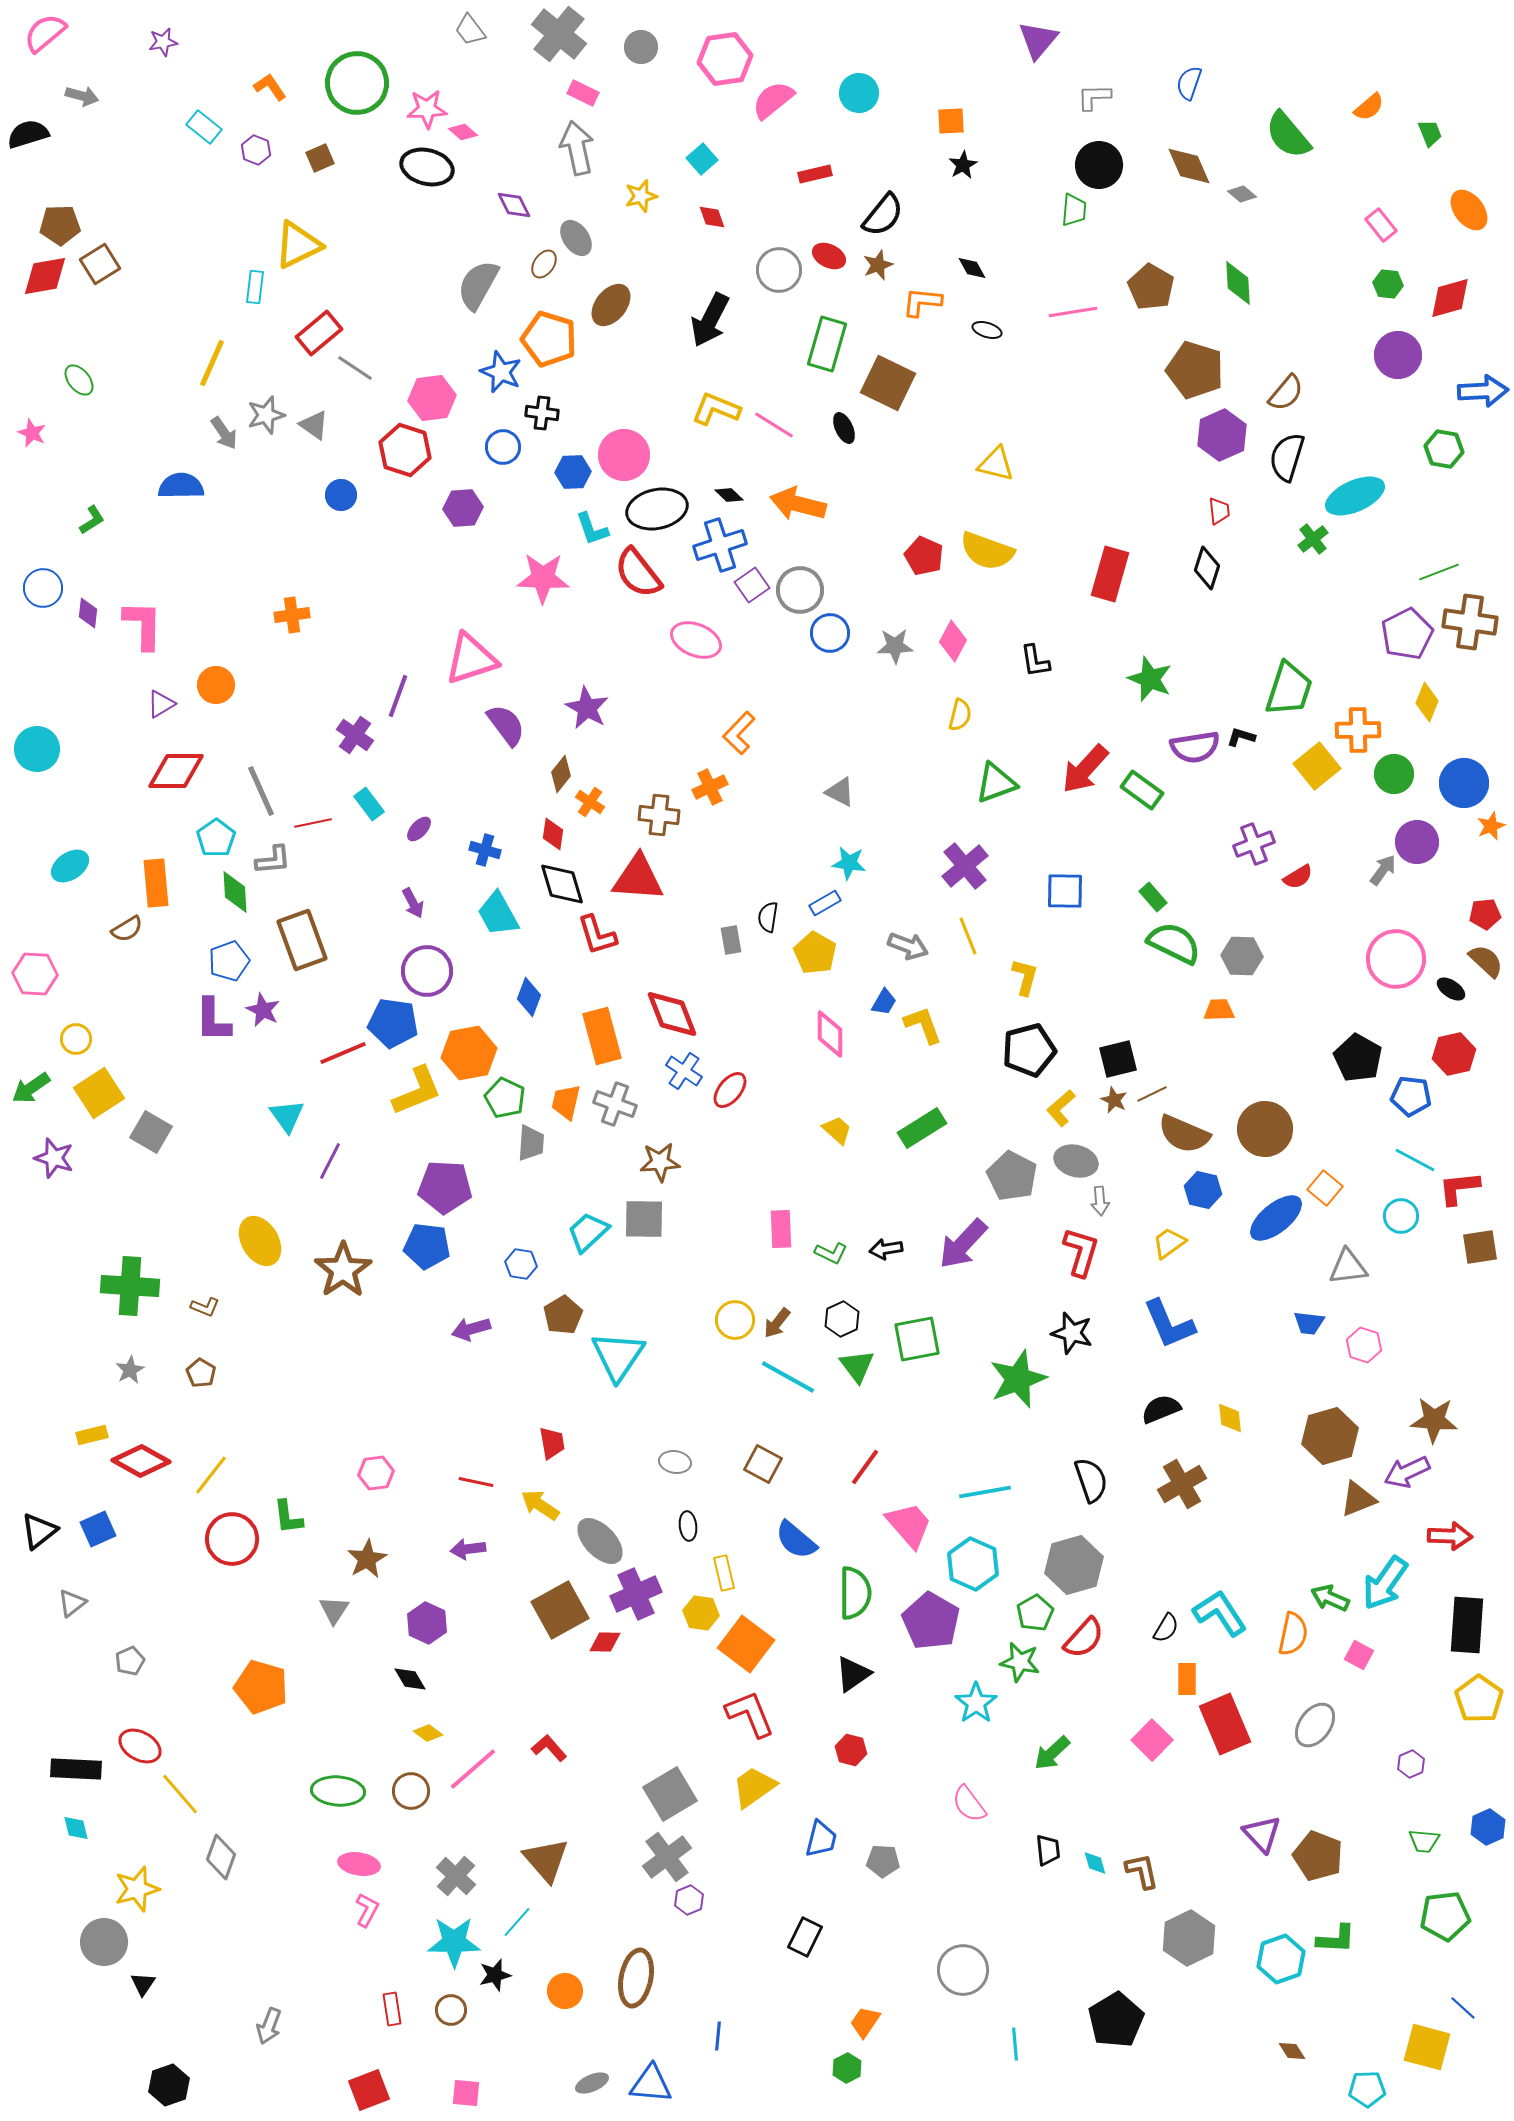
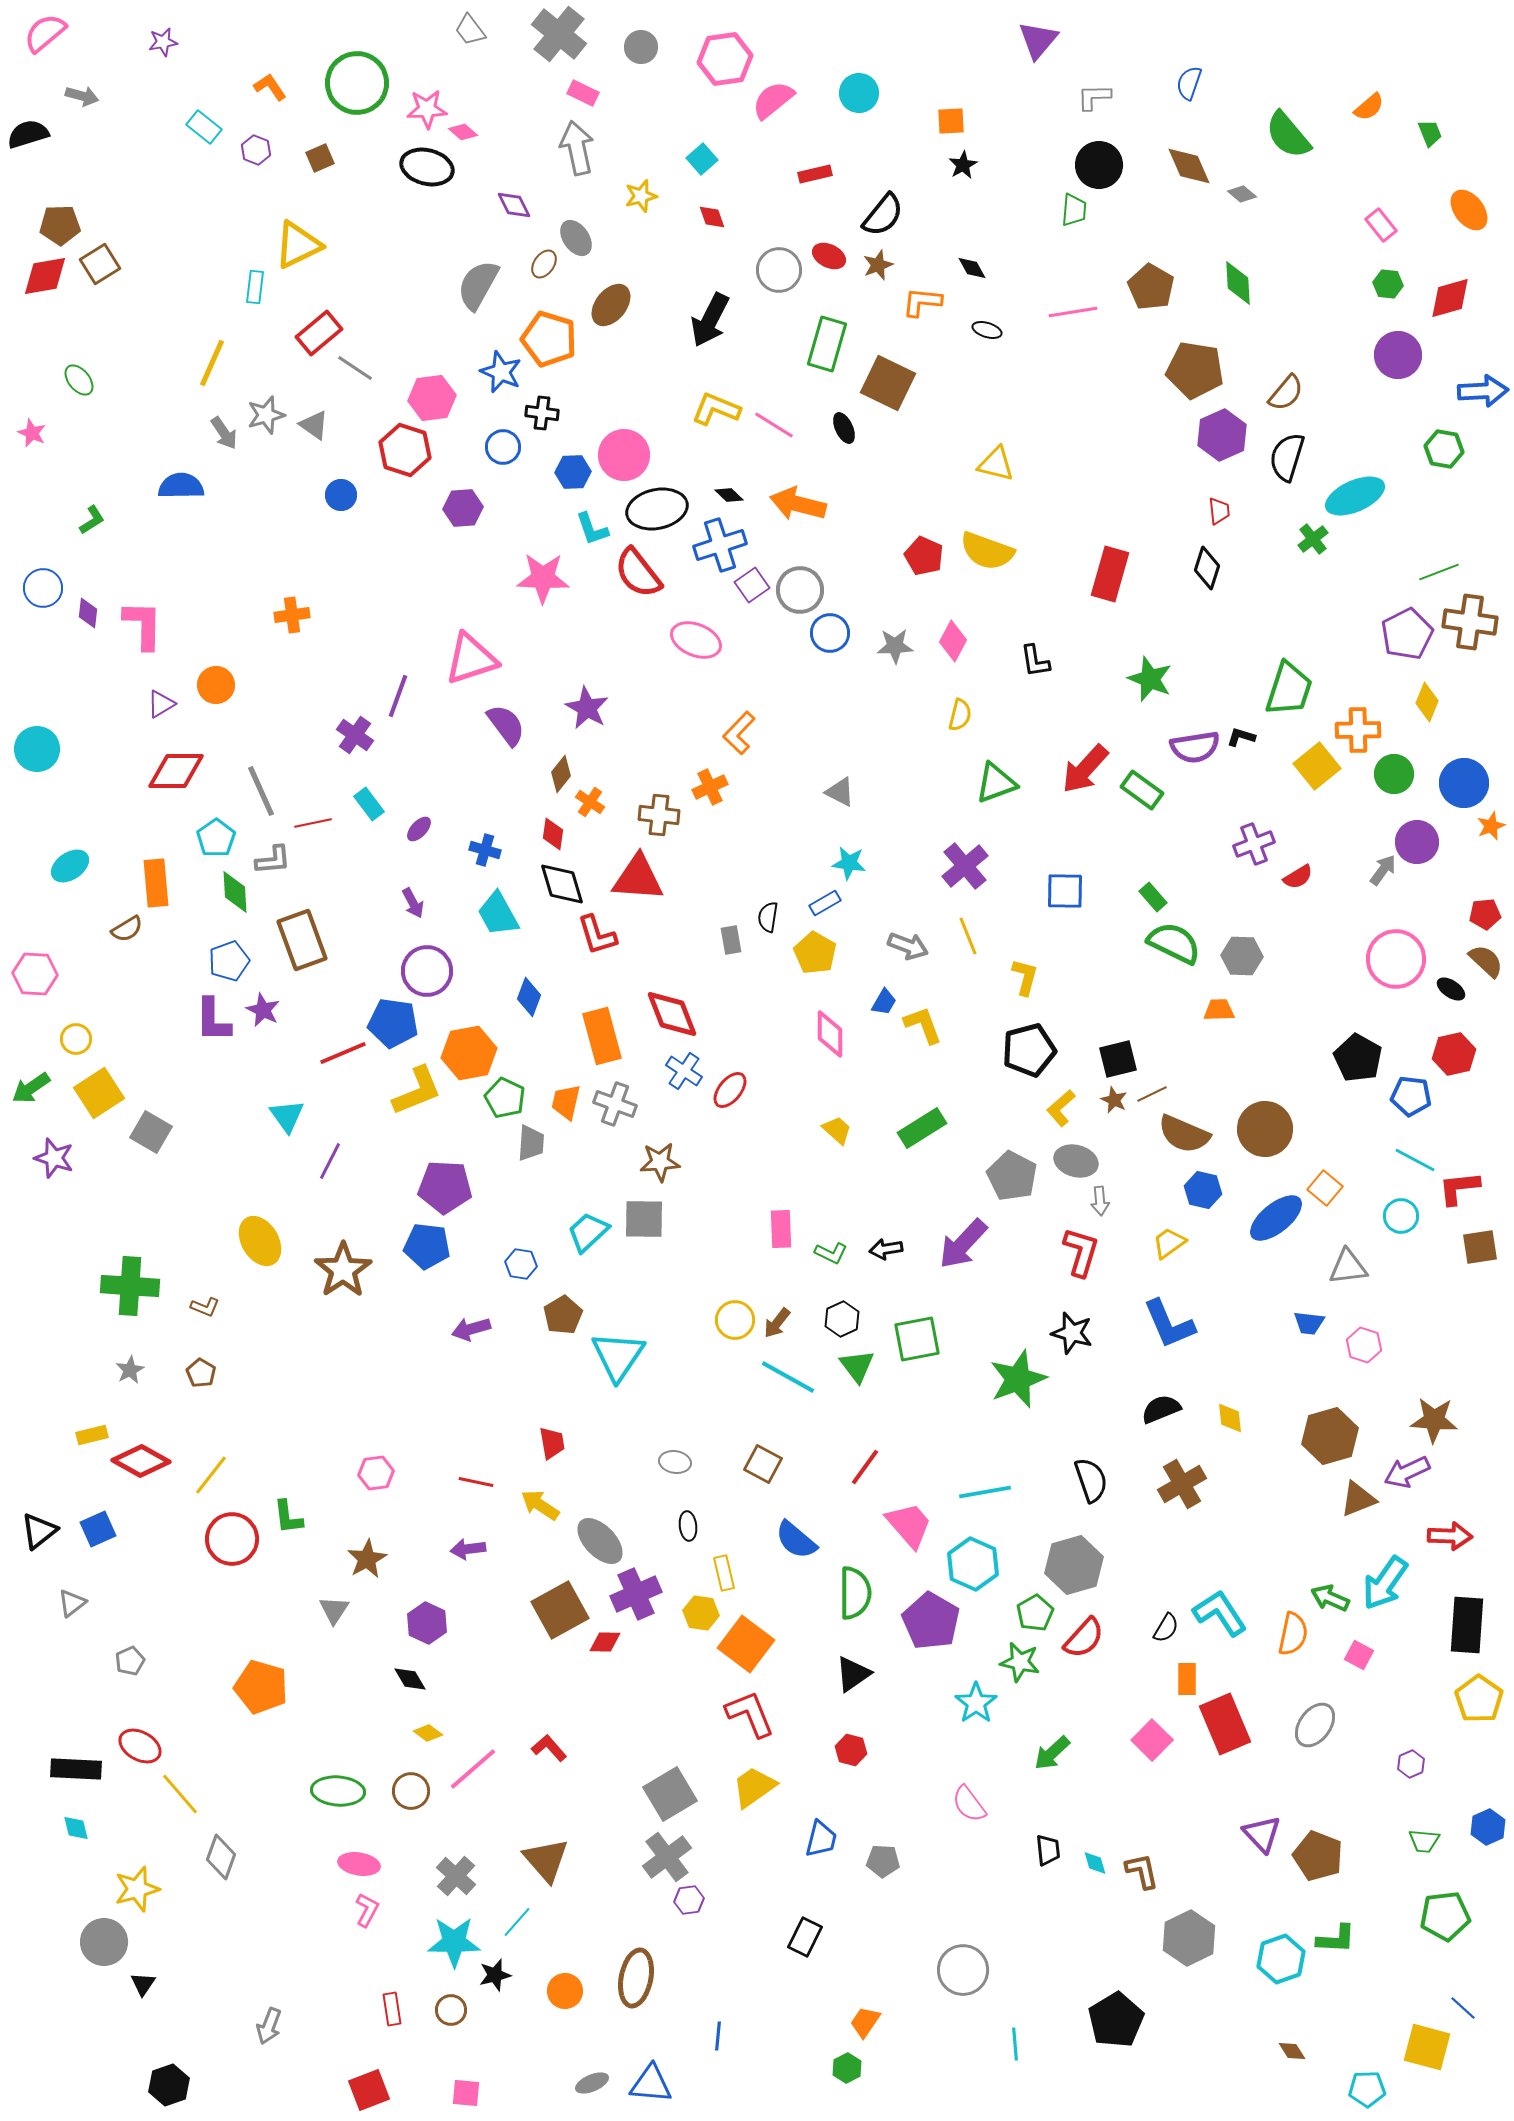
brown pentagon at (1195, 370): rotated 8 degrees counterclockwise
purple hexagon at (689, 1900): rotated 16 degrees clockwise
